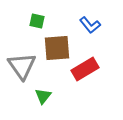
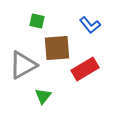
gray triangle: moved 1 px right, 1 px up; rotated 36 degrees clockwise
